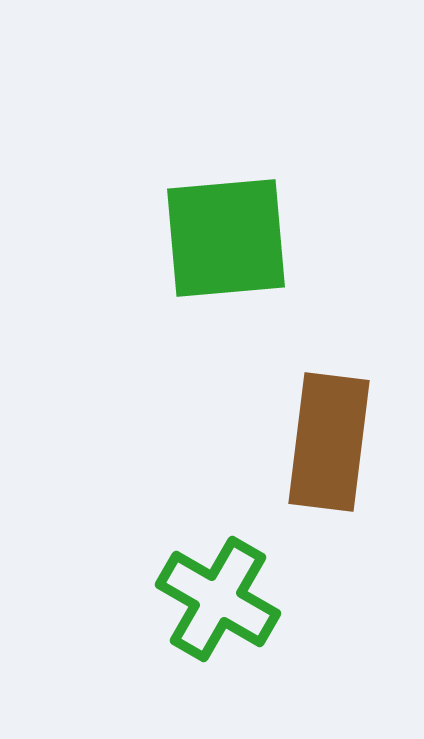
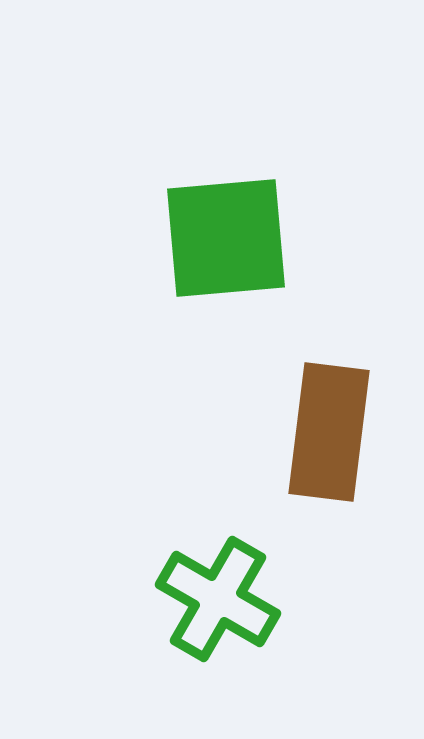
brown rectangle: moved 10 px up
